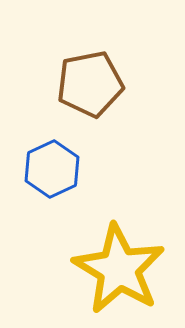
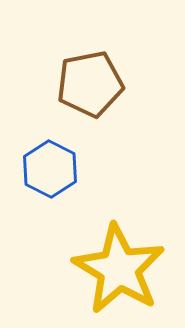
blue hexagon: moved 2 px left; rotated 8 degrees counterclockwise
